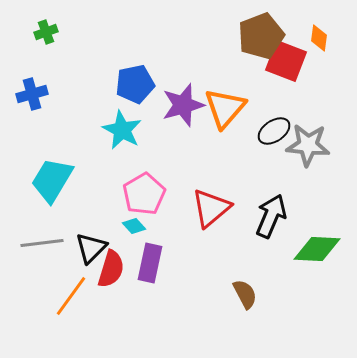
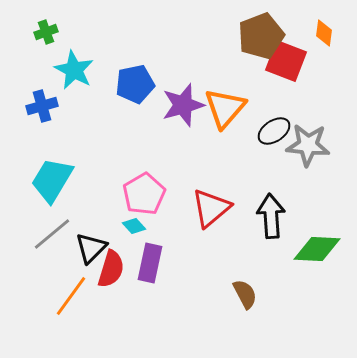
orange diamond: moved 5 px right, 5 px up
blue cross: moved 10 px right, 12 px down
cyan star: moved 48 px left, 60 px up
black arrow: rotated 27 degrees counterclockwise
gray line: moved 10 px right, 9 px up; rotated 33 degrees counterclockwise
